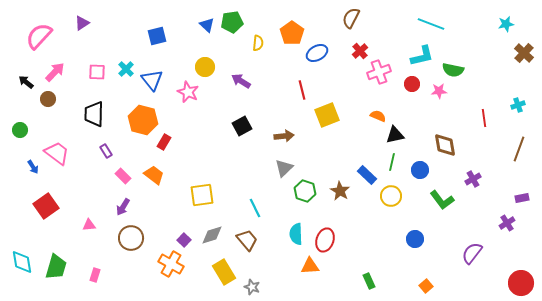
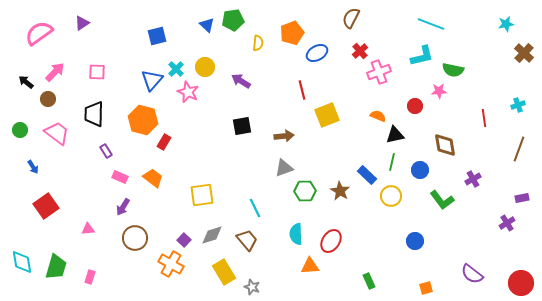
green pentagon at (232, 22): moved 1 px right, 2 px up
orange pentagon at (292, 33): rotated 15 degrees clockwise
pink semicircle at (39, 36): moved 3 px up; rotated 12 degrees clockwise
cyan cross at (126, 69): moved 50 px right
blue triangle at (152, 80): rotated 20 degrees clockwise
red circle at (412, 84): moved 3 px right, 22 px down
black square at (242, 126): rotated 18 degrees clockwise
pink trapezoid at (57, 153): moved 20 px up
gray triangle at (284, 168): rotated 24 degrees clockwise
orange trapezoid at (154, 175): moved 1 px left, 3 px down
pink rectangle at (123, 176): moved 3 px left, 1 px down; rotated 21 degrees counterclockwise
green hexagon at (305, 191): rotated 20 degrees counterclockwise
pink triangle at (89, 225): moved 1 px left, 4 px down
brown circle at (131, 238): moved 4 px right
blue circle at (415, 239): moved 2 px down
red ellipse at (325, 240): moved 6 px right, 1 px down; rotated 15 degrees clockwise
purple semicircle at (472, 253): moved 21 px down; rotated 90 degrees counterclockwise
pink rectangle at (95, 275): moved 5 px left, 2 px down
orange square at (426, 286): moved 2 px down; rotated 24 degrees clockwise
